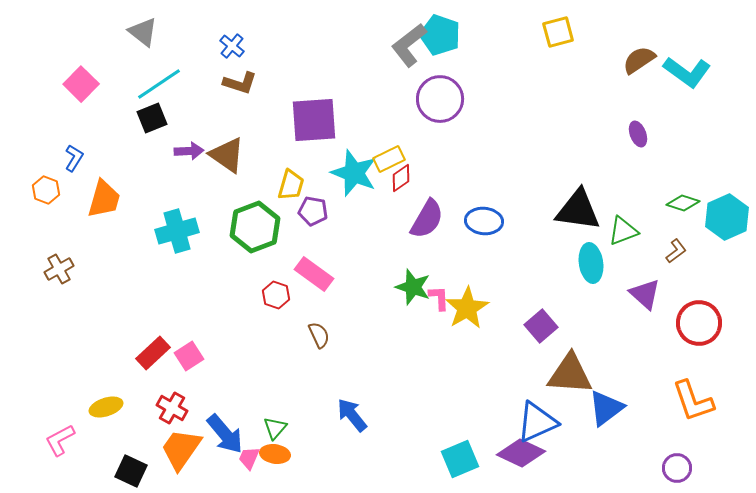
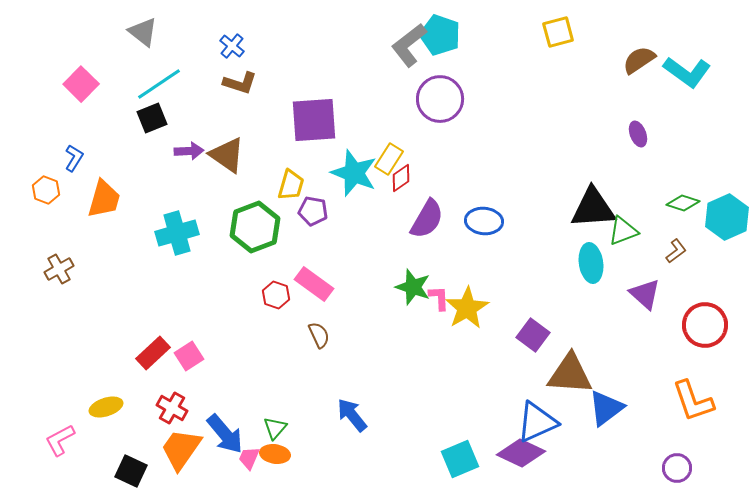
yellow rectangle at (389, 159): rotated 32 degrees counterclockwise
black triangle at (578, 210): moved 15 px right, 2 px up; rotated 12 degrees counterclockwise
cyan cross at (177, 231): moved 2 px down
pink rectangle at (314, 274): moved 10 px down
red circle at (699, 323): moved 6 px right, 2 px down
purple square at (541, 326): moved 8 px left, 9 px down; rotated 12 degrees counterclockwise
